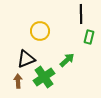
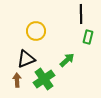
yellow circle: moved 4 px left
green rectangle: moved 1 px left
green cross: moved 2 px down
brown arrow: moved 1 px left, 1 px up
